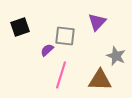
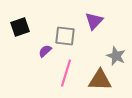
purple triangle: moved 3 px left, 1 px up
purple semicircle: moved 2 px left, 1 px down
pink line: moved 5 px right, 2 px up
